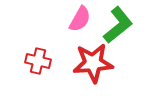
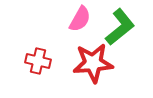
green L-shape: moved 2 px right, 2 px down
